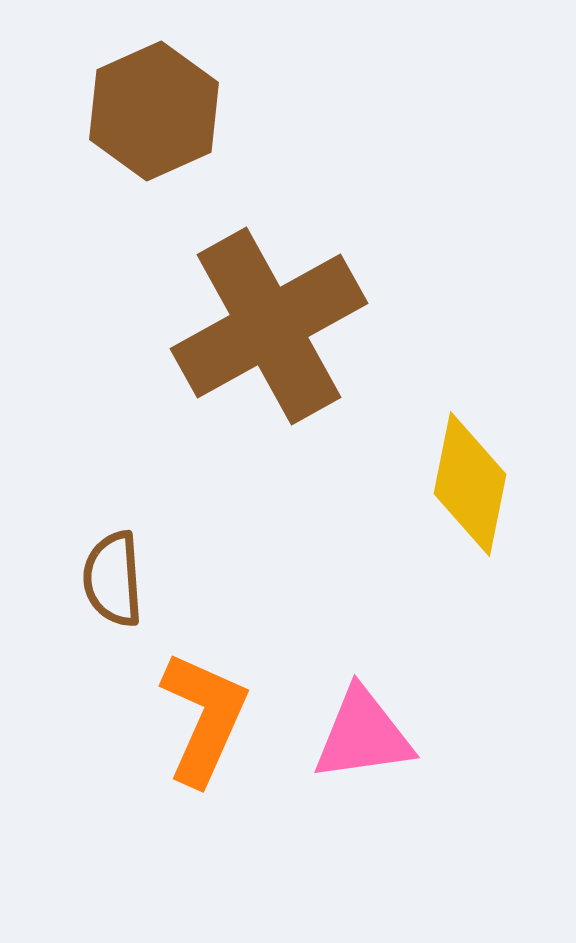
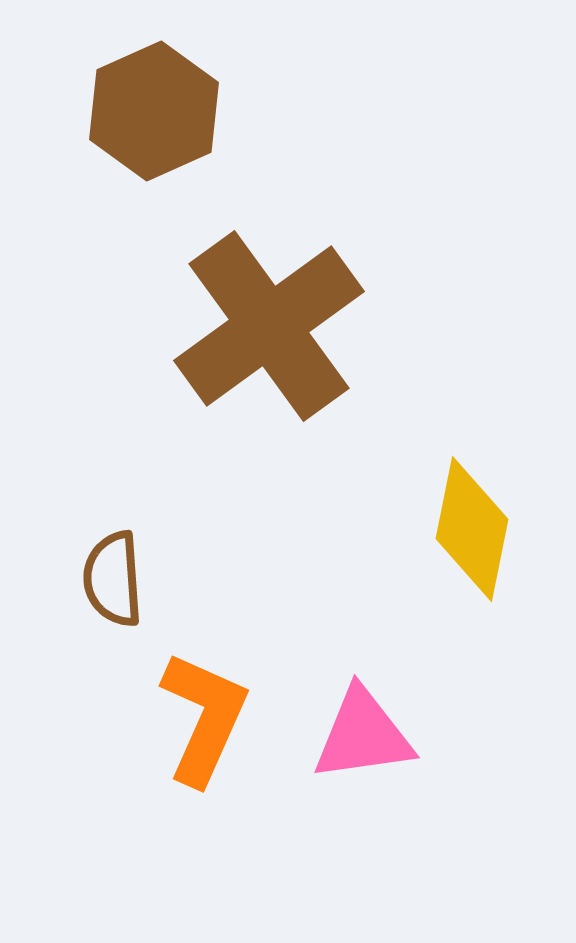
brown cross: rotated 7 degrees counterclockwise
yellow diamond: moved 2 px right, 45 px down
